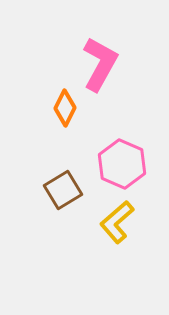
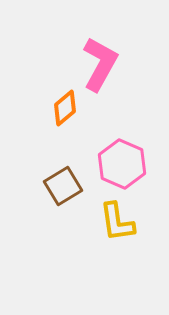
orange diamond: rotated 24 degrees clockwise
brown square: moved 4 px up
yellow L-shape: rotated 57 degrees counterclockwise
